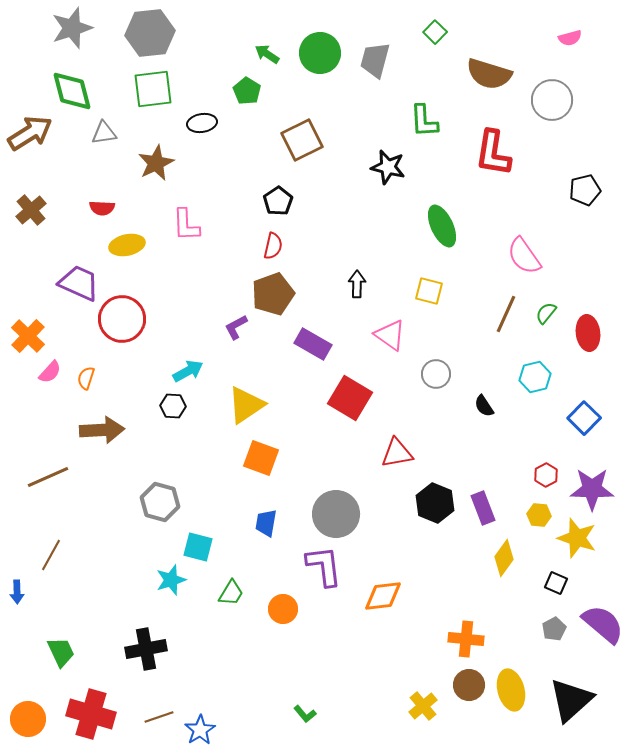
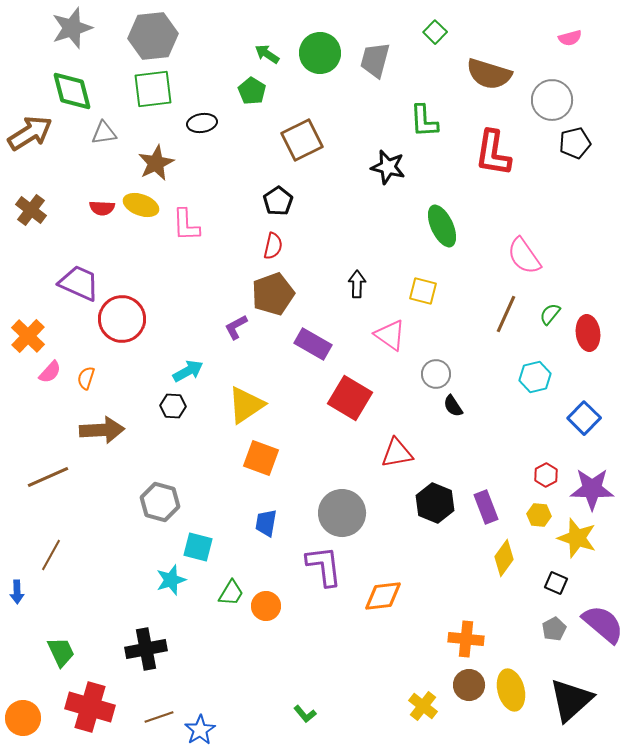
gray hexagon at (150, 33): moved 3 px right, 3 px down
green pentagon at (247, 91): moved 5 px right
black pentagon at (585, 190): moved 10 px left, 47 px up
brown cross at (31, 210): rotated 12 degrees counterclockwise
yellow ellipse at (127, 245): moved 14 px right, 40 px up; rotated 32 degrees clockwise
yellow square at (429, 291): moved 6 px left
green semicircle at (546, 313): moved 4 px right, 1 px down
black semicircle at (484, 406): moved 31 px left
purple rectangle at (483, 508): moved 3 px right, 1 px up
gray circle at (336, 514): moved 6 px right, 1 px up
orange circle at (283, 609): moved 17 px left, 3 px up
yellow cross at (423, 706): rotated 12 degrees counterclockwise
red cross at (91, 714): moved 1 px left, 7 px up
orange circle at (28, 719): moved 5 px left, 1 px up
